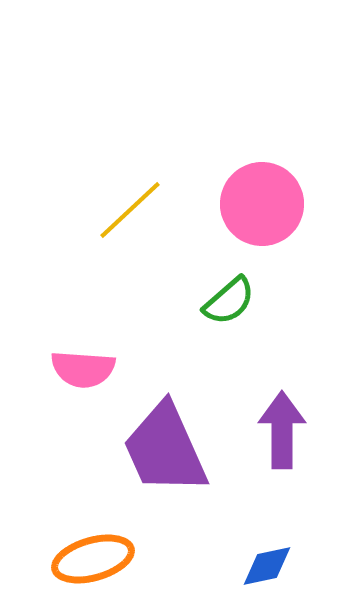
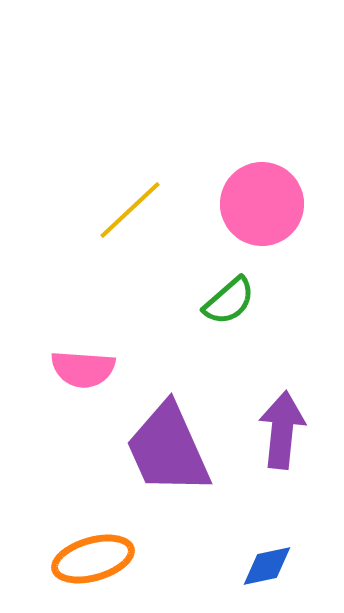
purple arrow: rotated 6 degrees clockwise
purple trapezoid: moved 3 px right
